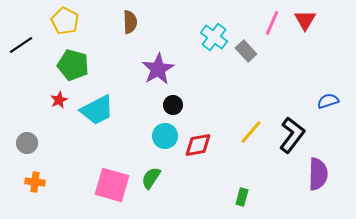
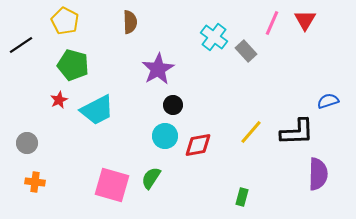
black L-shape: moved 5 px right, 3 px up; rotated 51 degrees clockwise
